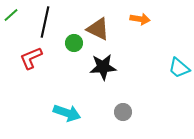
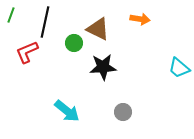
green line: rotated 28 degrees counterclockwise
red L-shape: moved 4 px left, 6 px up
cyan arrow: moved 2 px up; rotated 20 degrees clockwise
